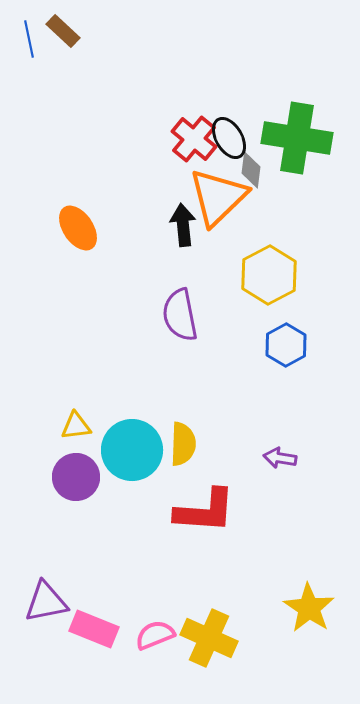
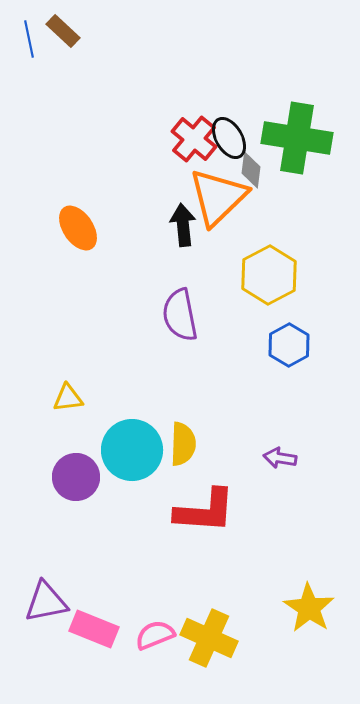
blue hexagon: moved 3 px right
yellow triangle: moved 8 px left, 28 px up
